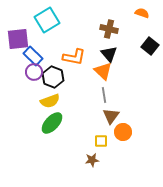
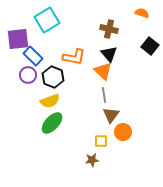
purple circle: moved 6 px left, 3 px down
brown triangle: moved 1 px up
